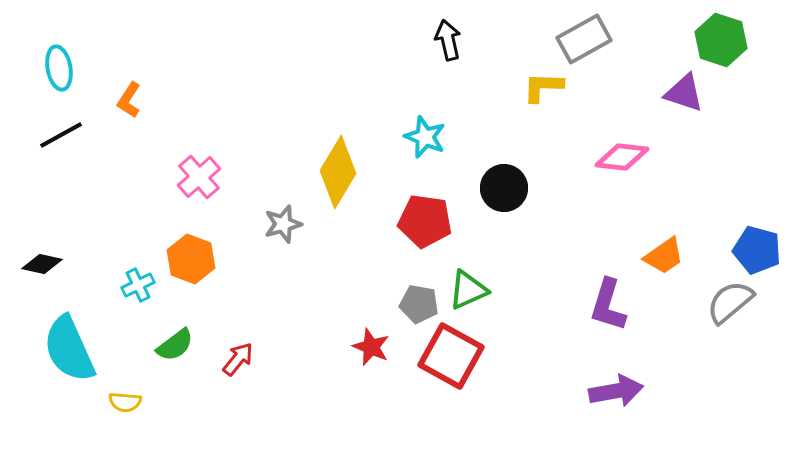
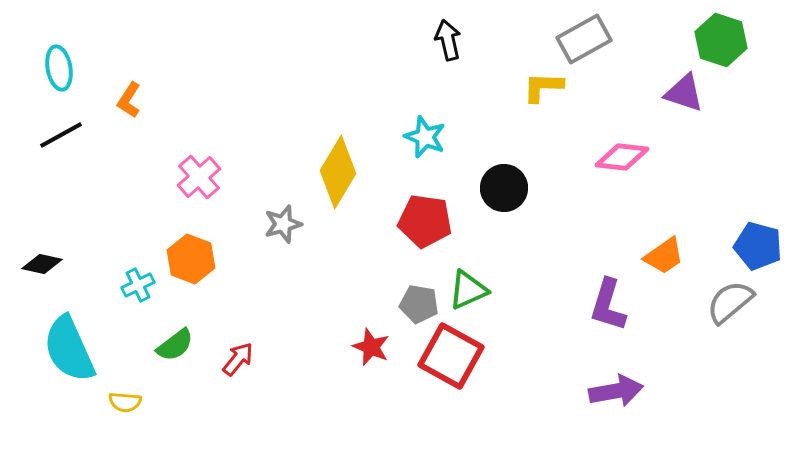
blue pentagon: moved 1 px right, 4 px up
